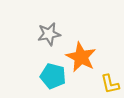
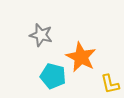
gray star: moved 8 px left, 1 px down; rotated 25 degrees clockwise
